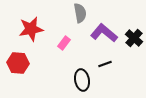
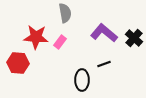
gray semicircle: moved 15 px left
red star: moved 5 px right, 8 px down; rotated 15 degrees clockwise
pink rectangle: moved 4 px left, 1 px up
black line: moved 1 px left
black ellipse: rotated 10 degrees clockwise
